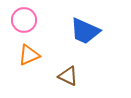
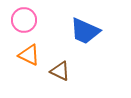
orange triangle: rotated 50 degrees clockwise
brown triangle: moved 8 px left, 5 px up
